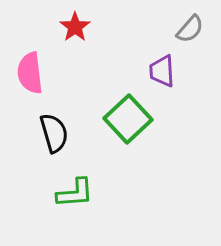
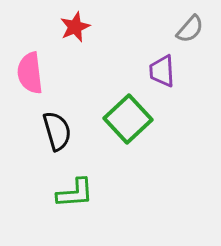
red star: rotated 12 degrees clockwise
black semicircle: moved 3 px right, 2 px up
